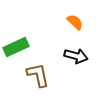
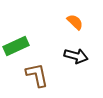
green rectangle: moved 1 px up
brown L-shape: moved 1 px left
